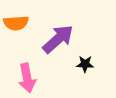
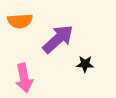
orange semicircle: moved 4 px right, 2 px up
pink arrow: moved 3 px left
